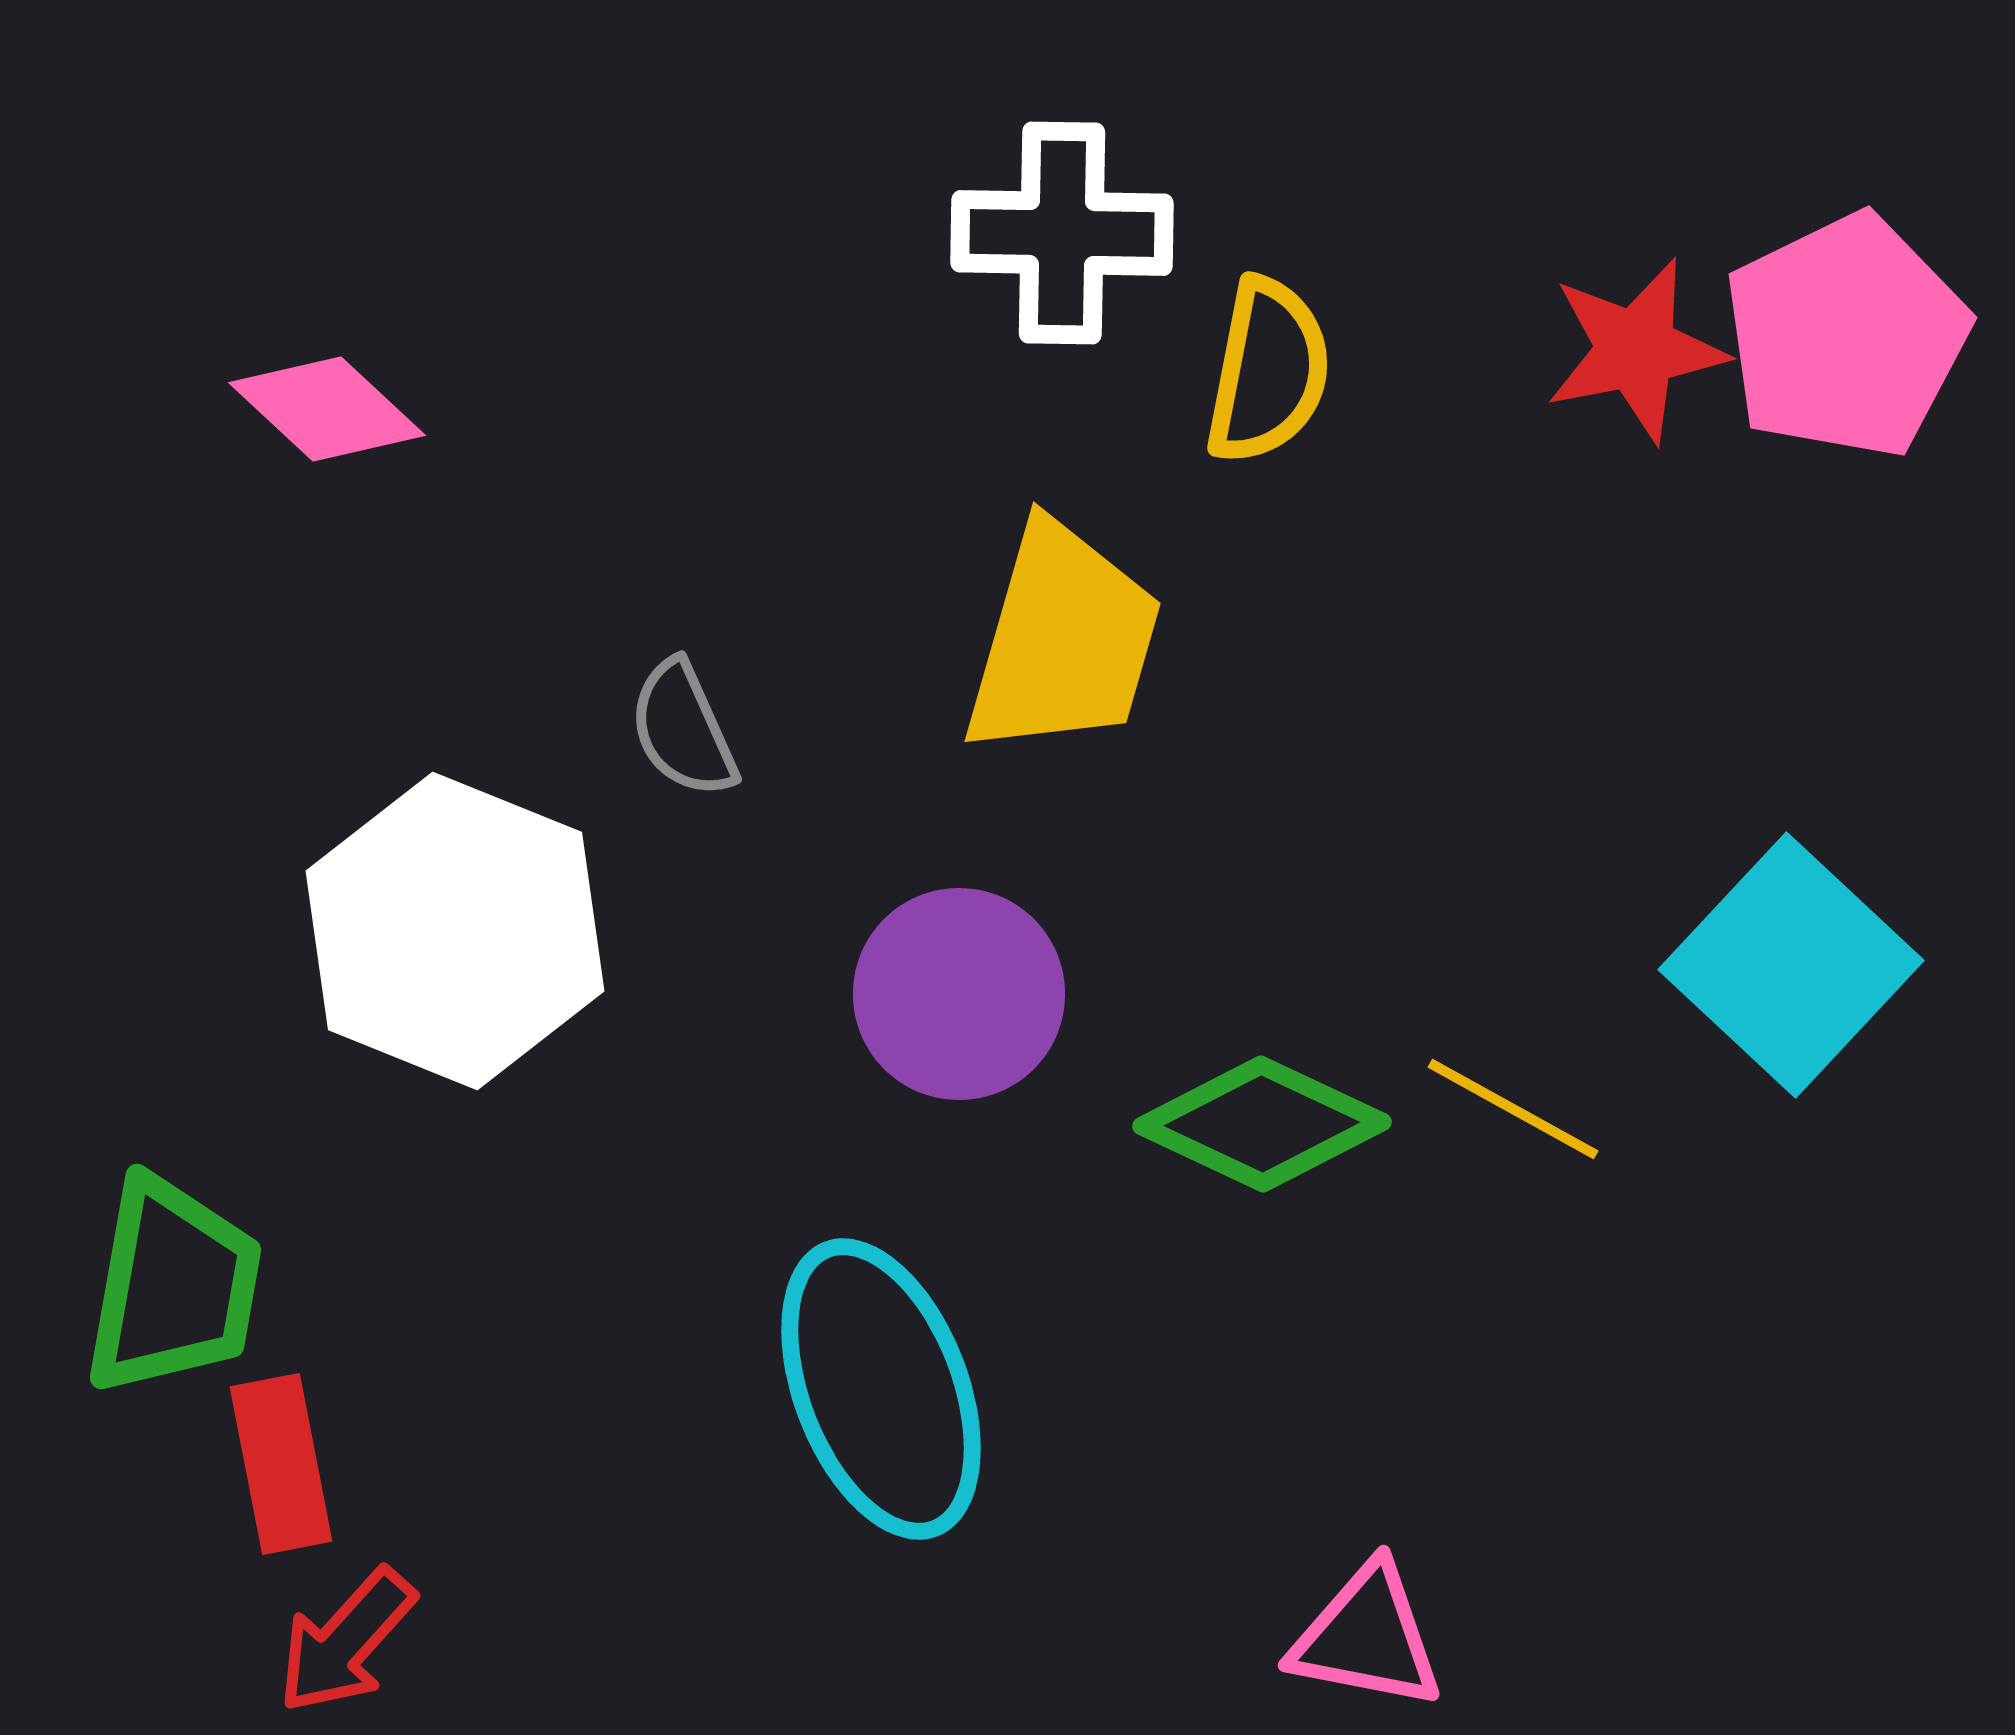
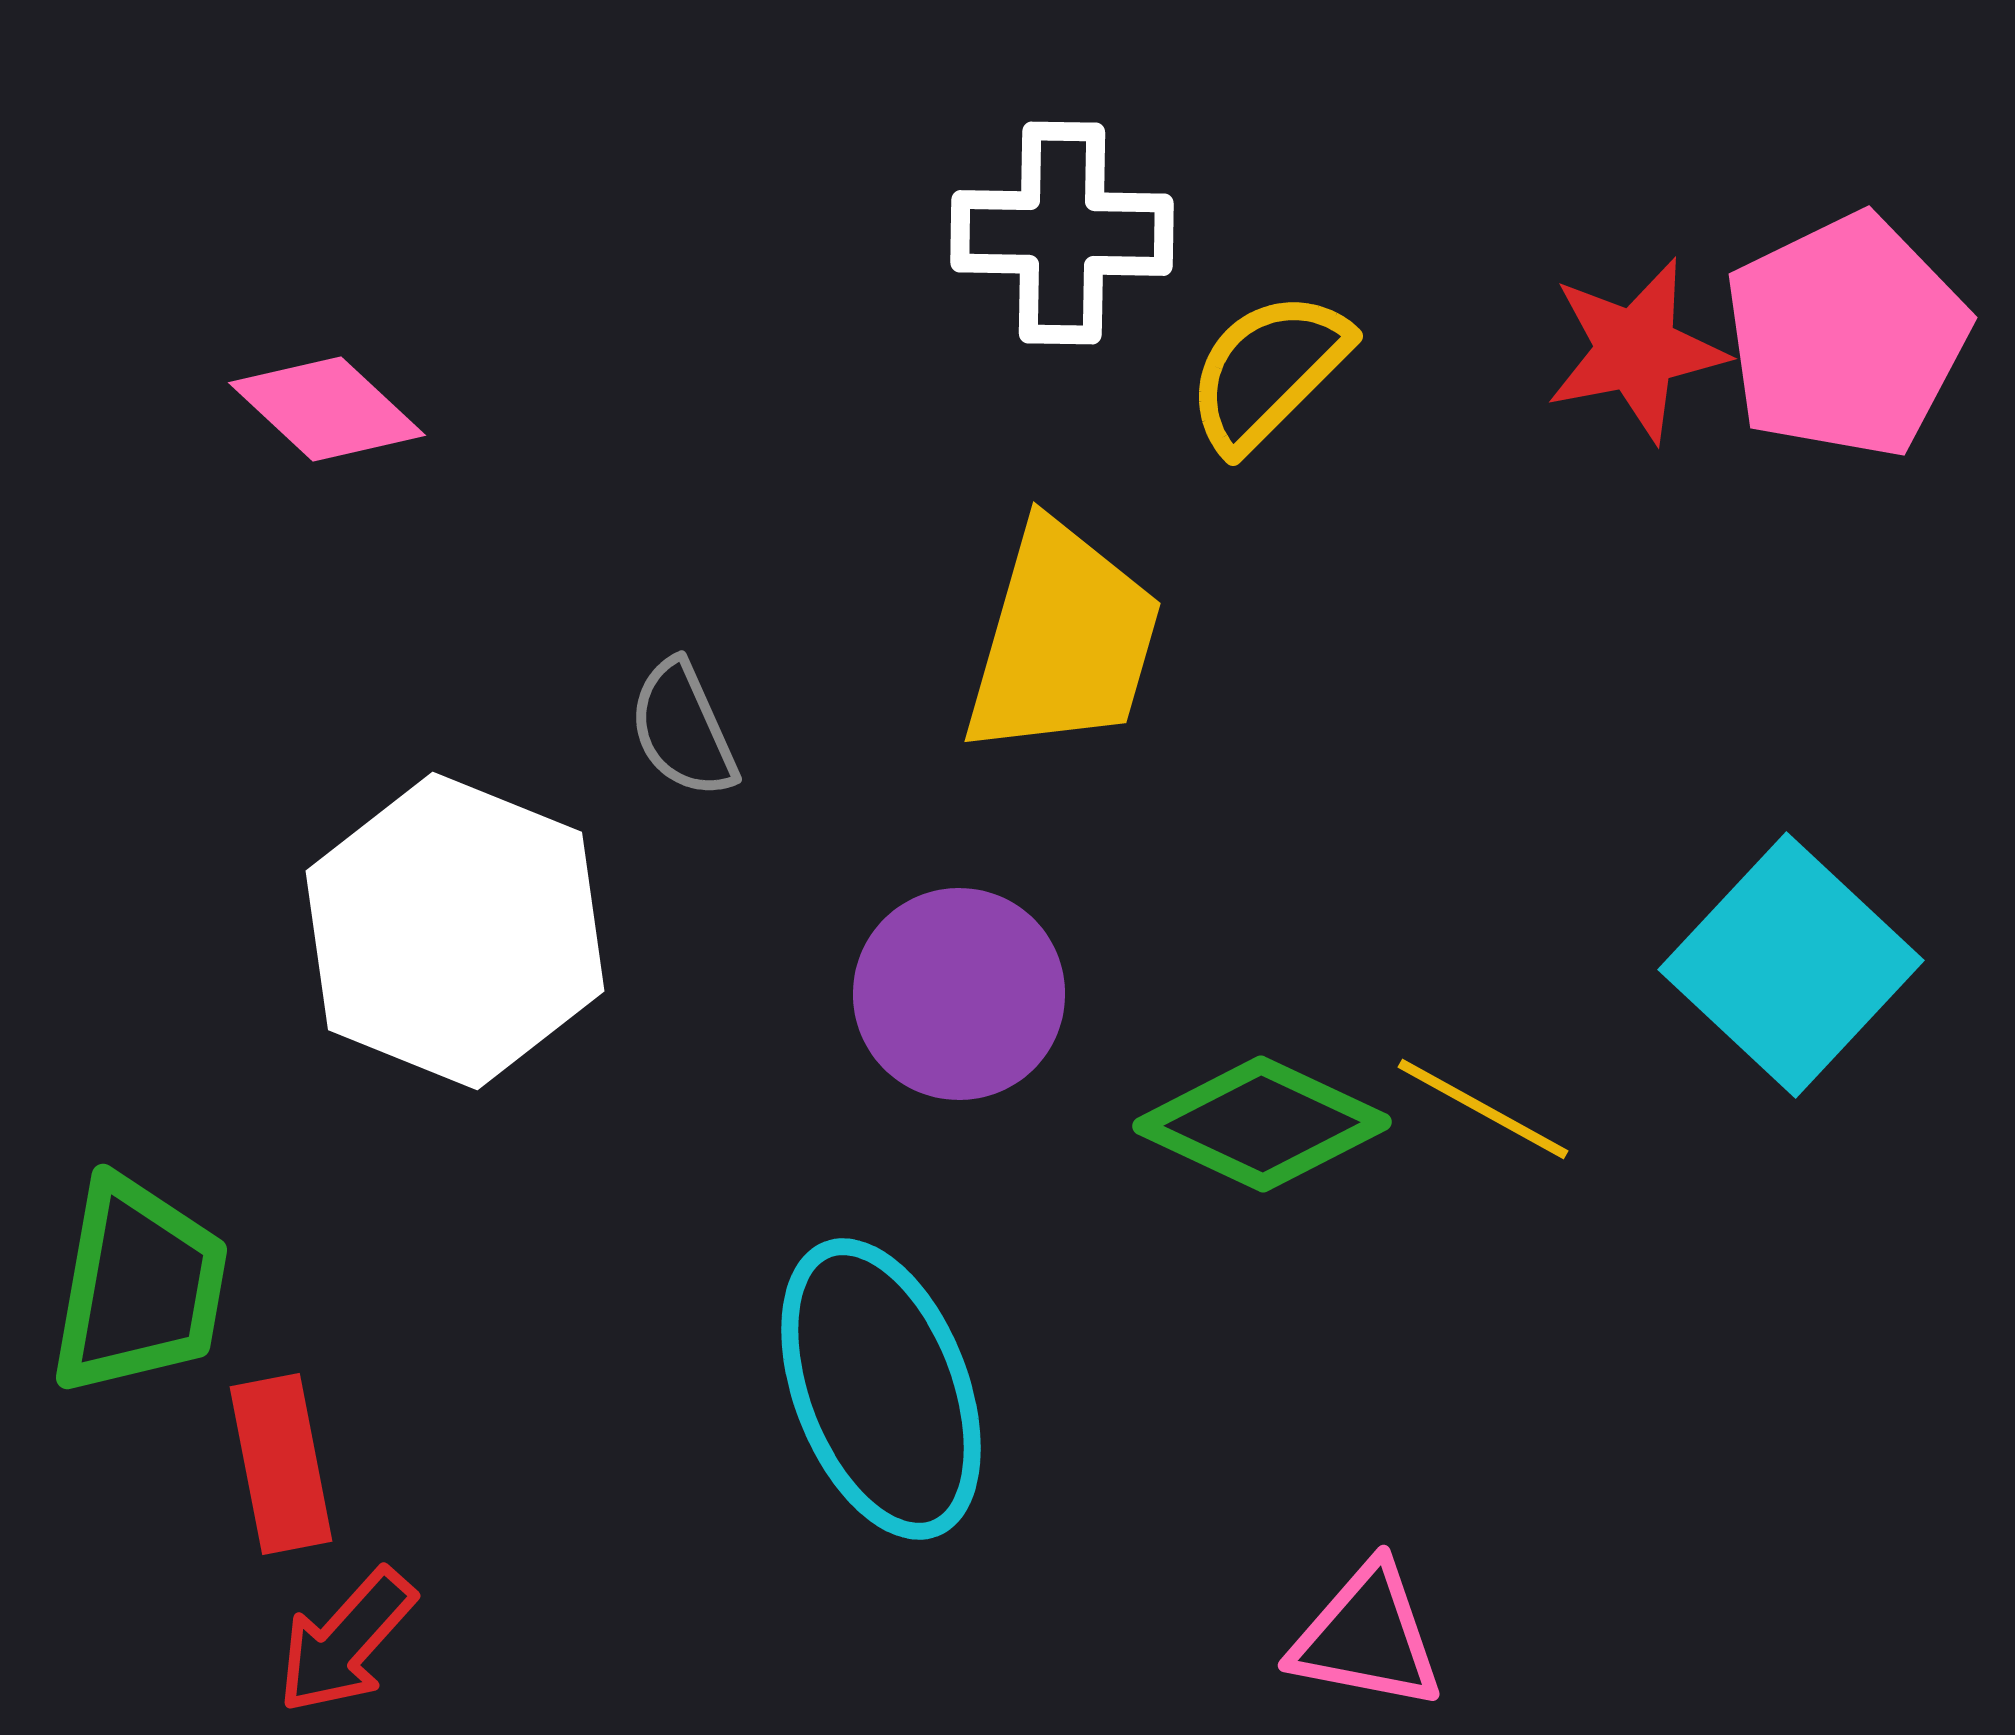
yellow semicircle: rotated 146 degrees counterclockwise
yellow line: moved 30 px left
green trapezoid: moved 34 px left
